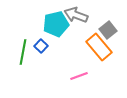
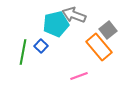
gray arrow: moved 2 px left
